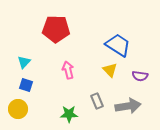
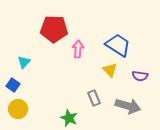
red pentagon: moved 2 px left
pink arrow: moved 10 px right, 21 px up; rotated 18 degrees clockwise
blue square: moved 13 px left; rotated 16 degrees clockwise
gray rectangle: moved 3 px left, 3 px up
gray arrow: rotated 25 degrees clockwise
green star: moved 4 px down; rotated 24 degrees clockwise
